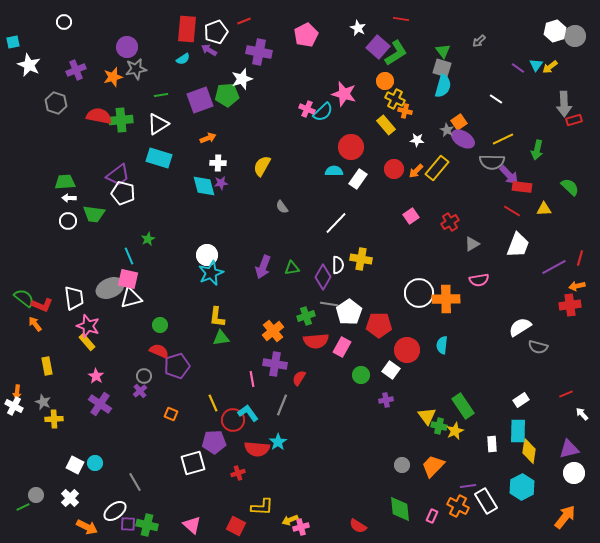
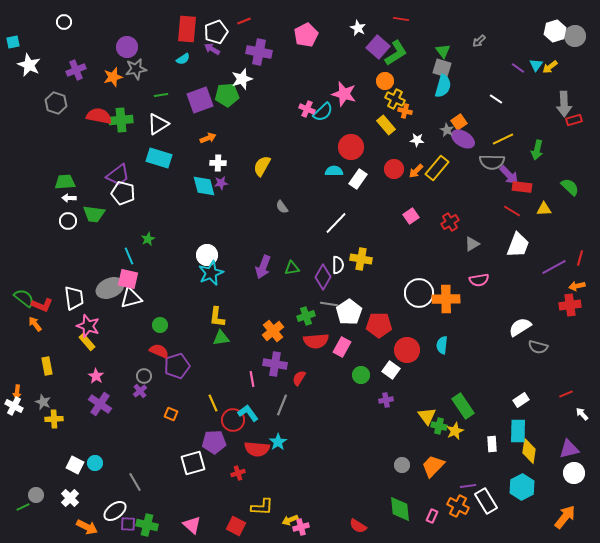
purple arrow at (209, 50): moved 3 px right, 1 px up
